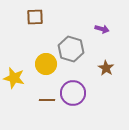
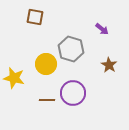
brown square: rotated 12 degrees clockwise
purple arrow: rotated 24 degrees clockwise
brown star: moved 3 px right, 3 px up
